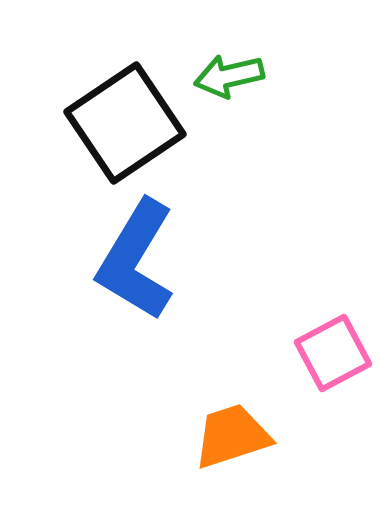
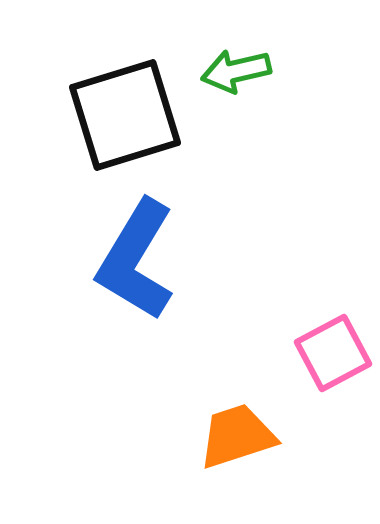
green arrow: moved 7 px right, 5 px up
black square: moved 8 px up; rotated 17 degrees clockwise
orange trapezoid: moved 5 px right
